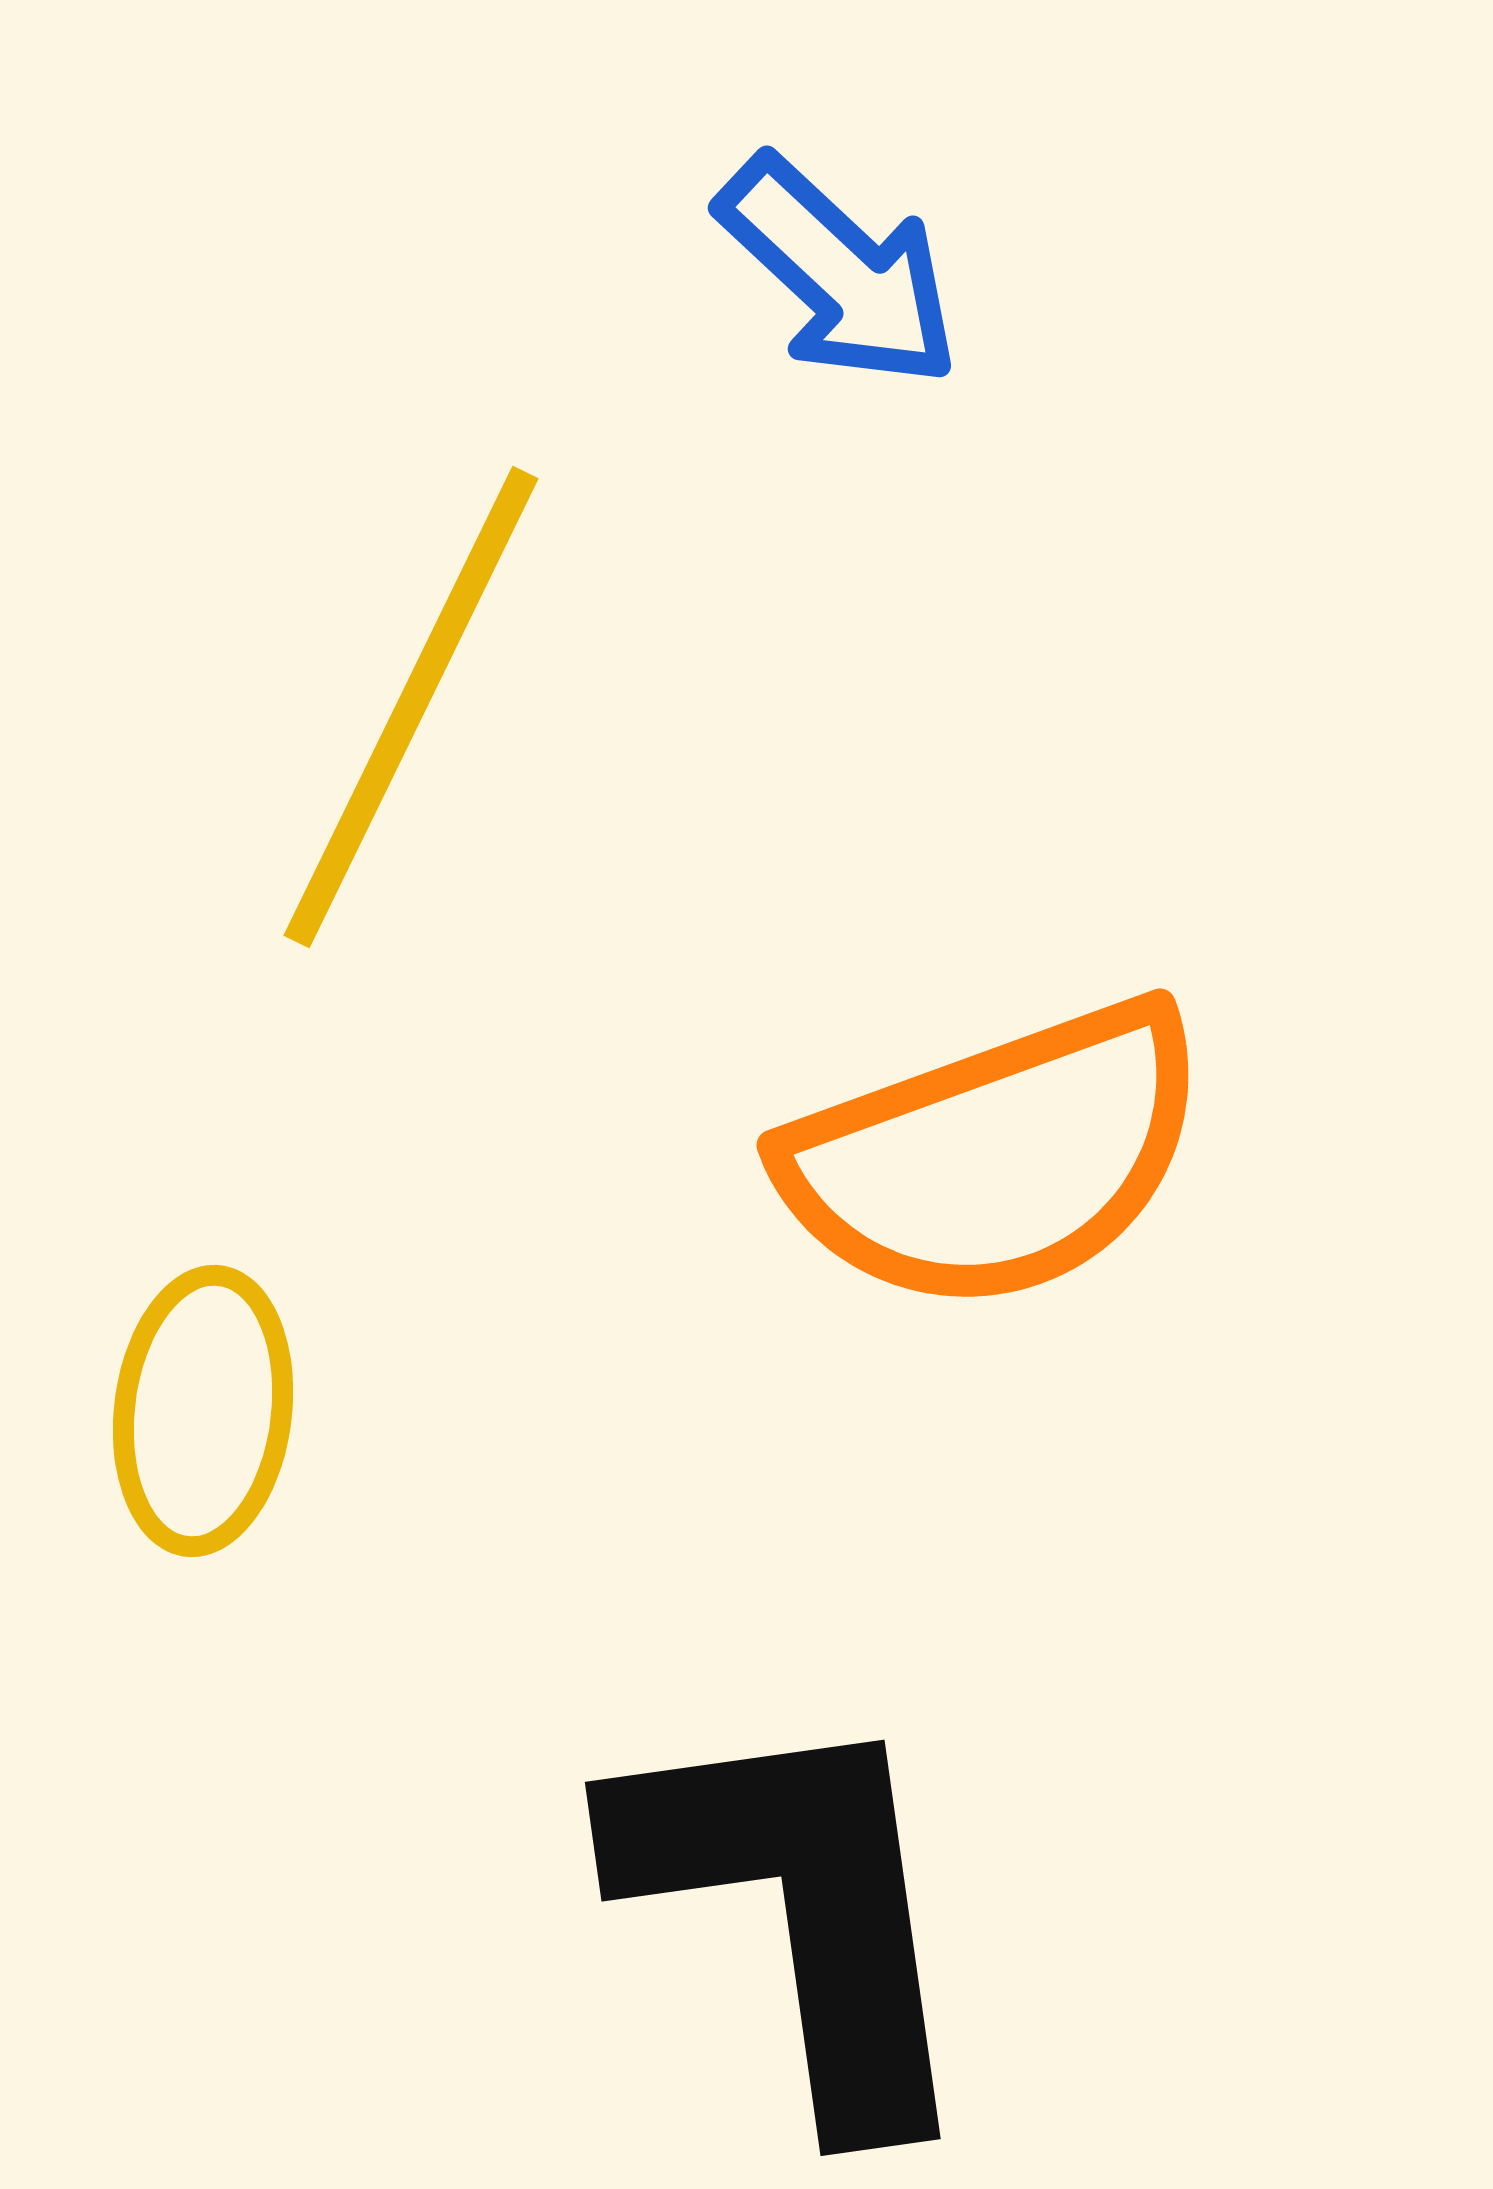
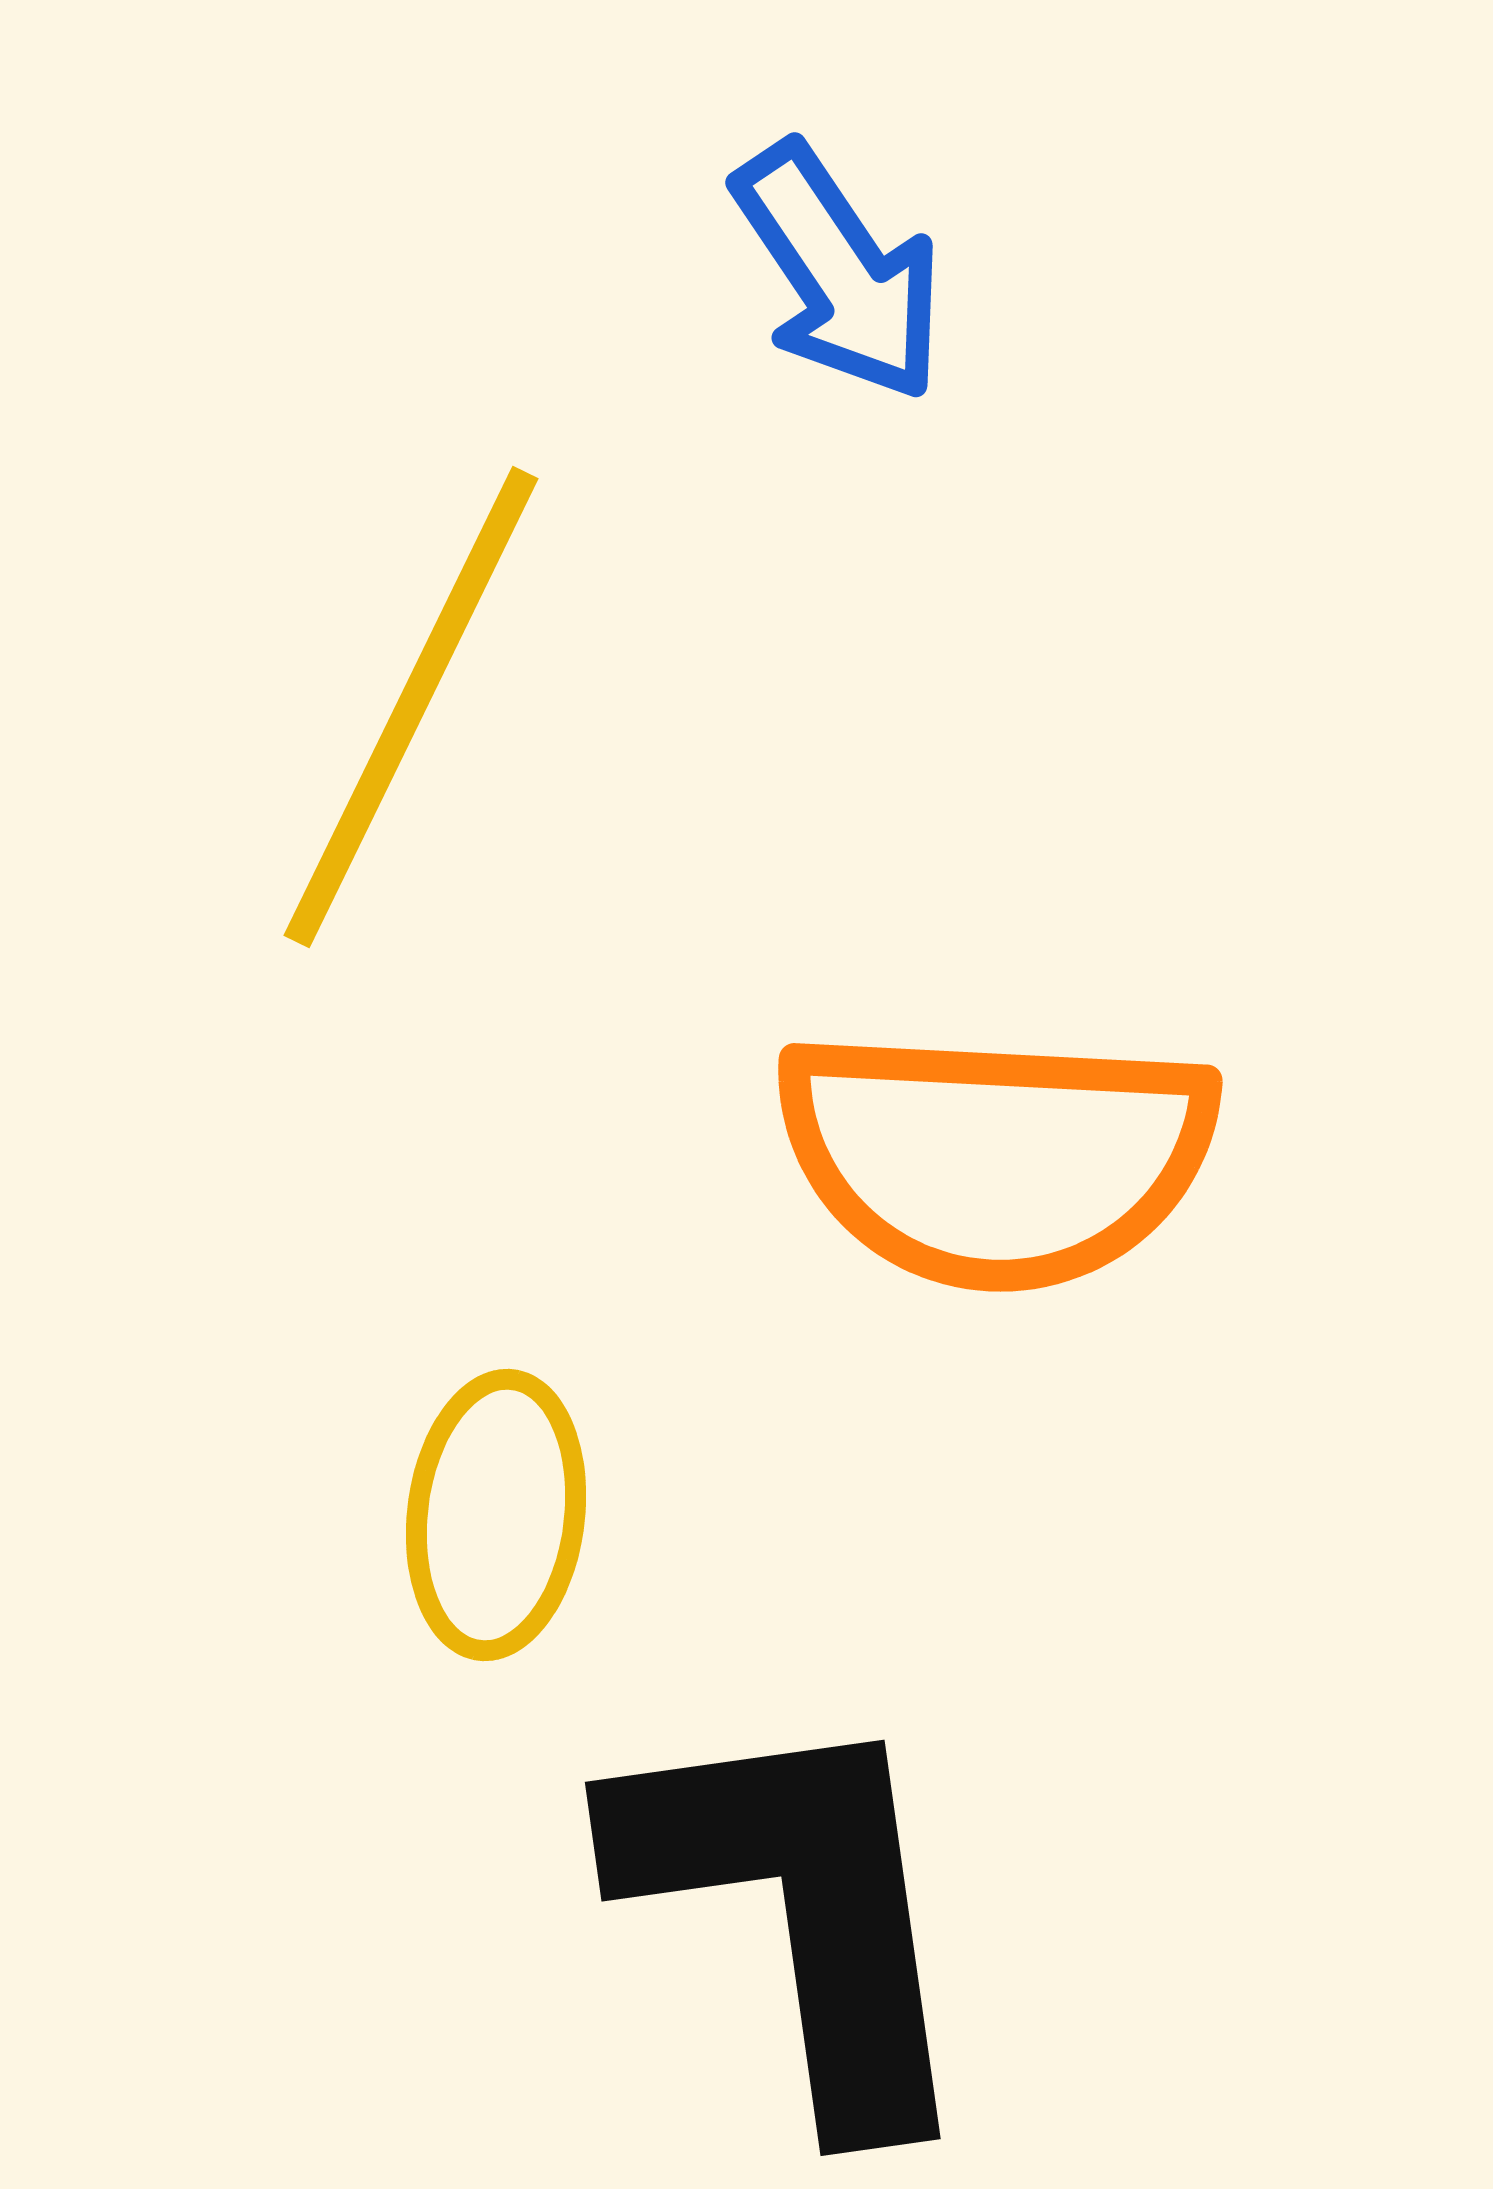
blue arrow: rotated 13 degrees clockwise
orange semicircle: rotated 23 degrees clockwise
yellow ellipse: moved 293 px right, 104 px down
